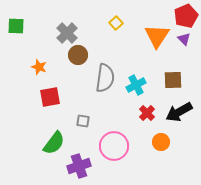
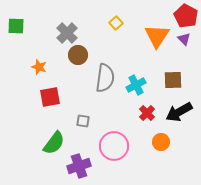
red pentagon: rotated 20 degrees counterclockwise
